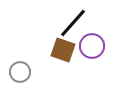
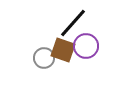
purple circle: moved 6 px left
gray circle: moved 24 px right, 14 px up
